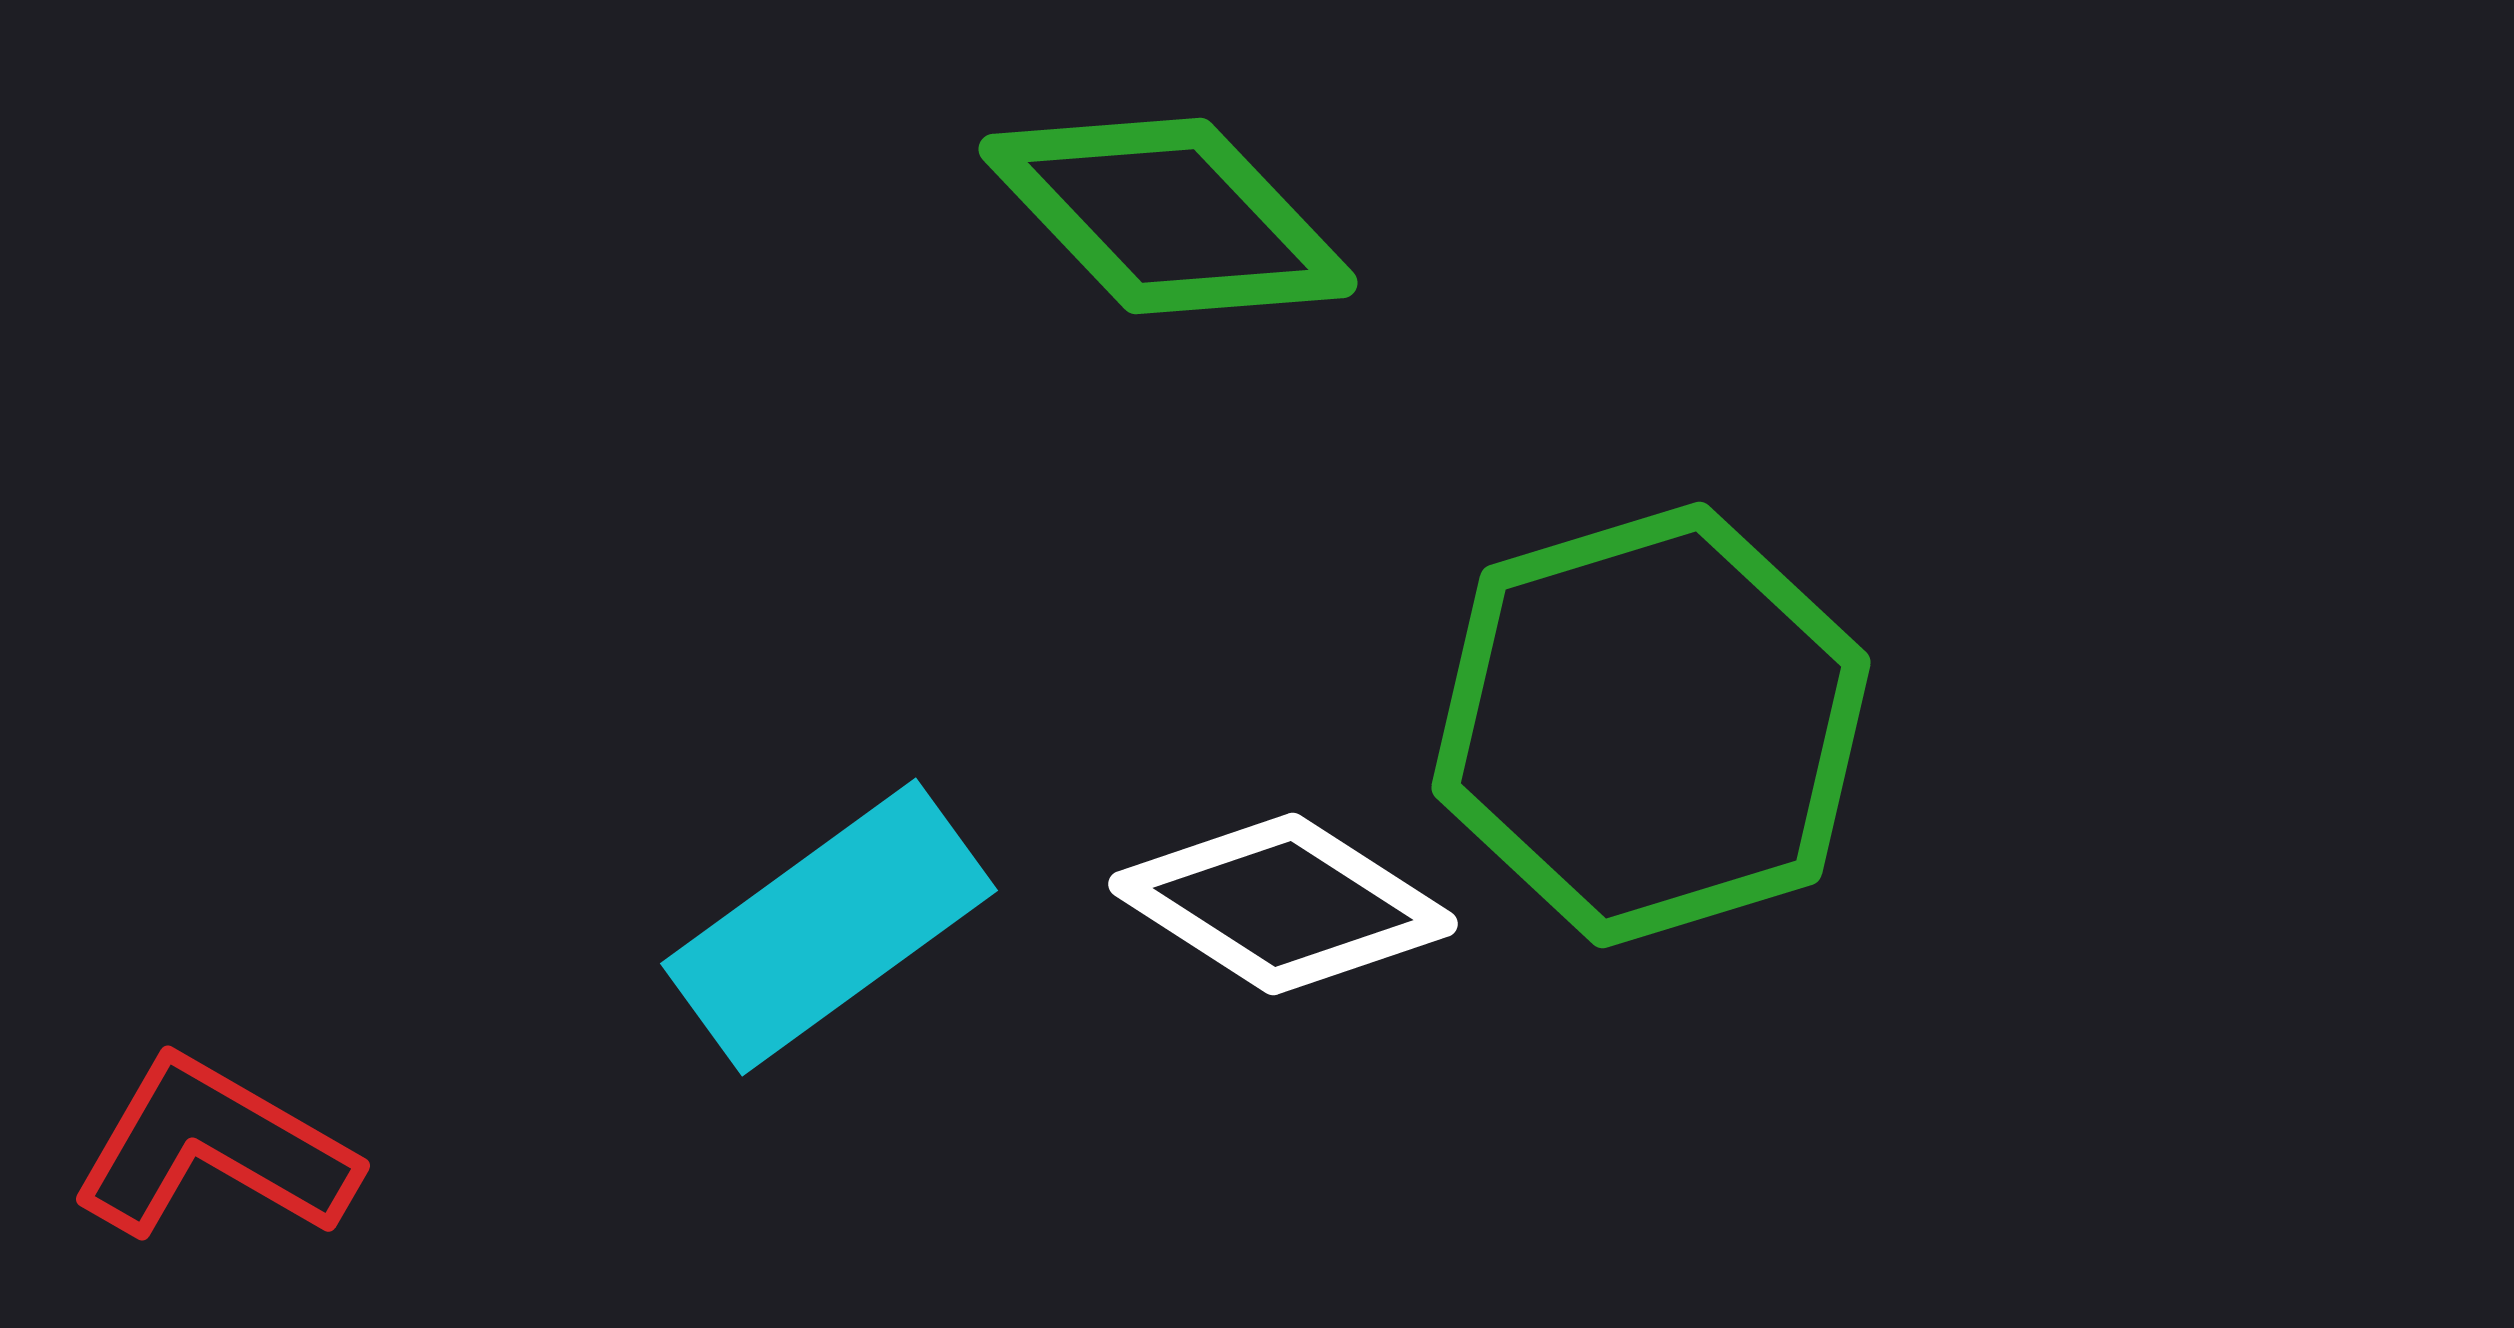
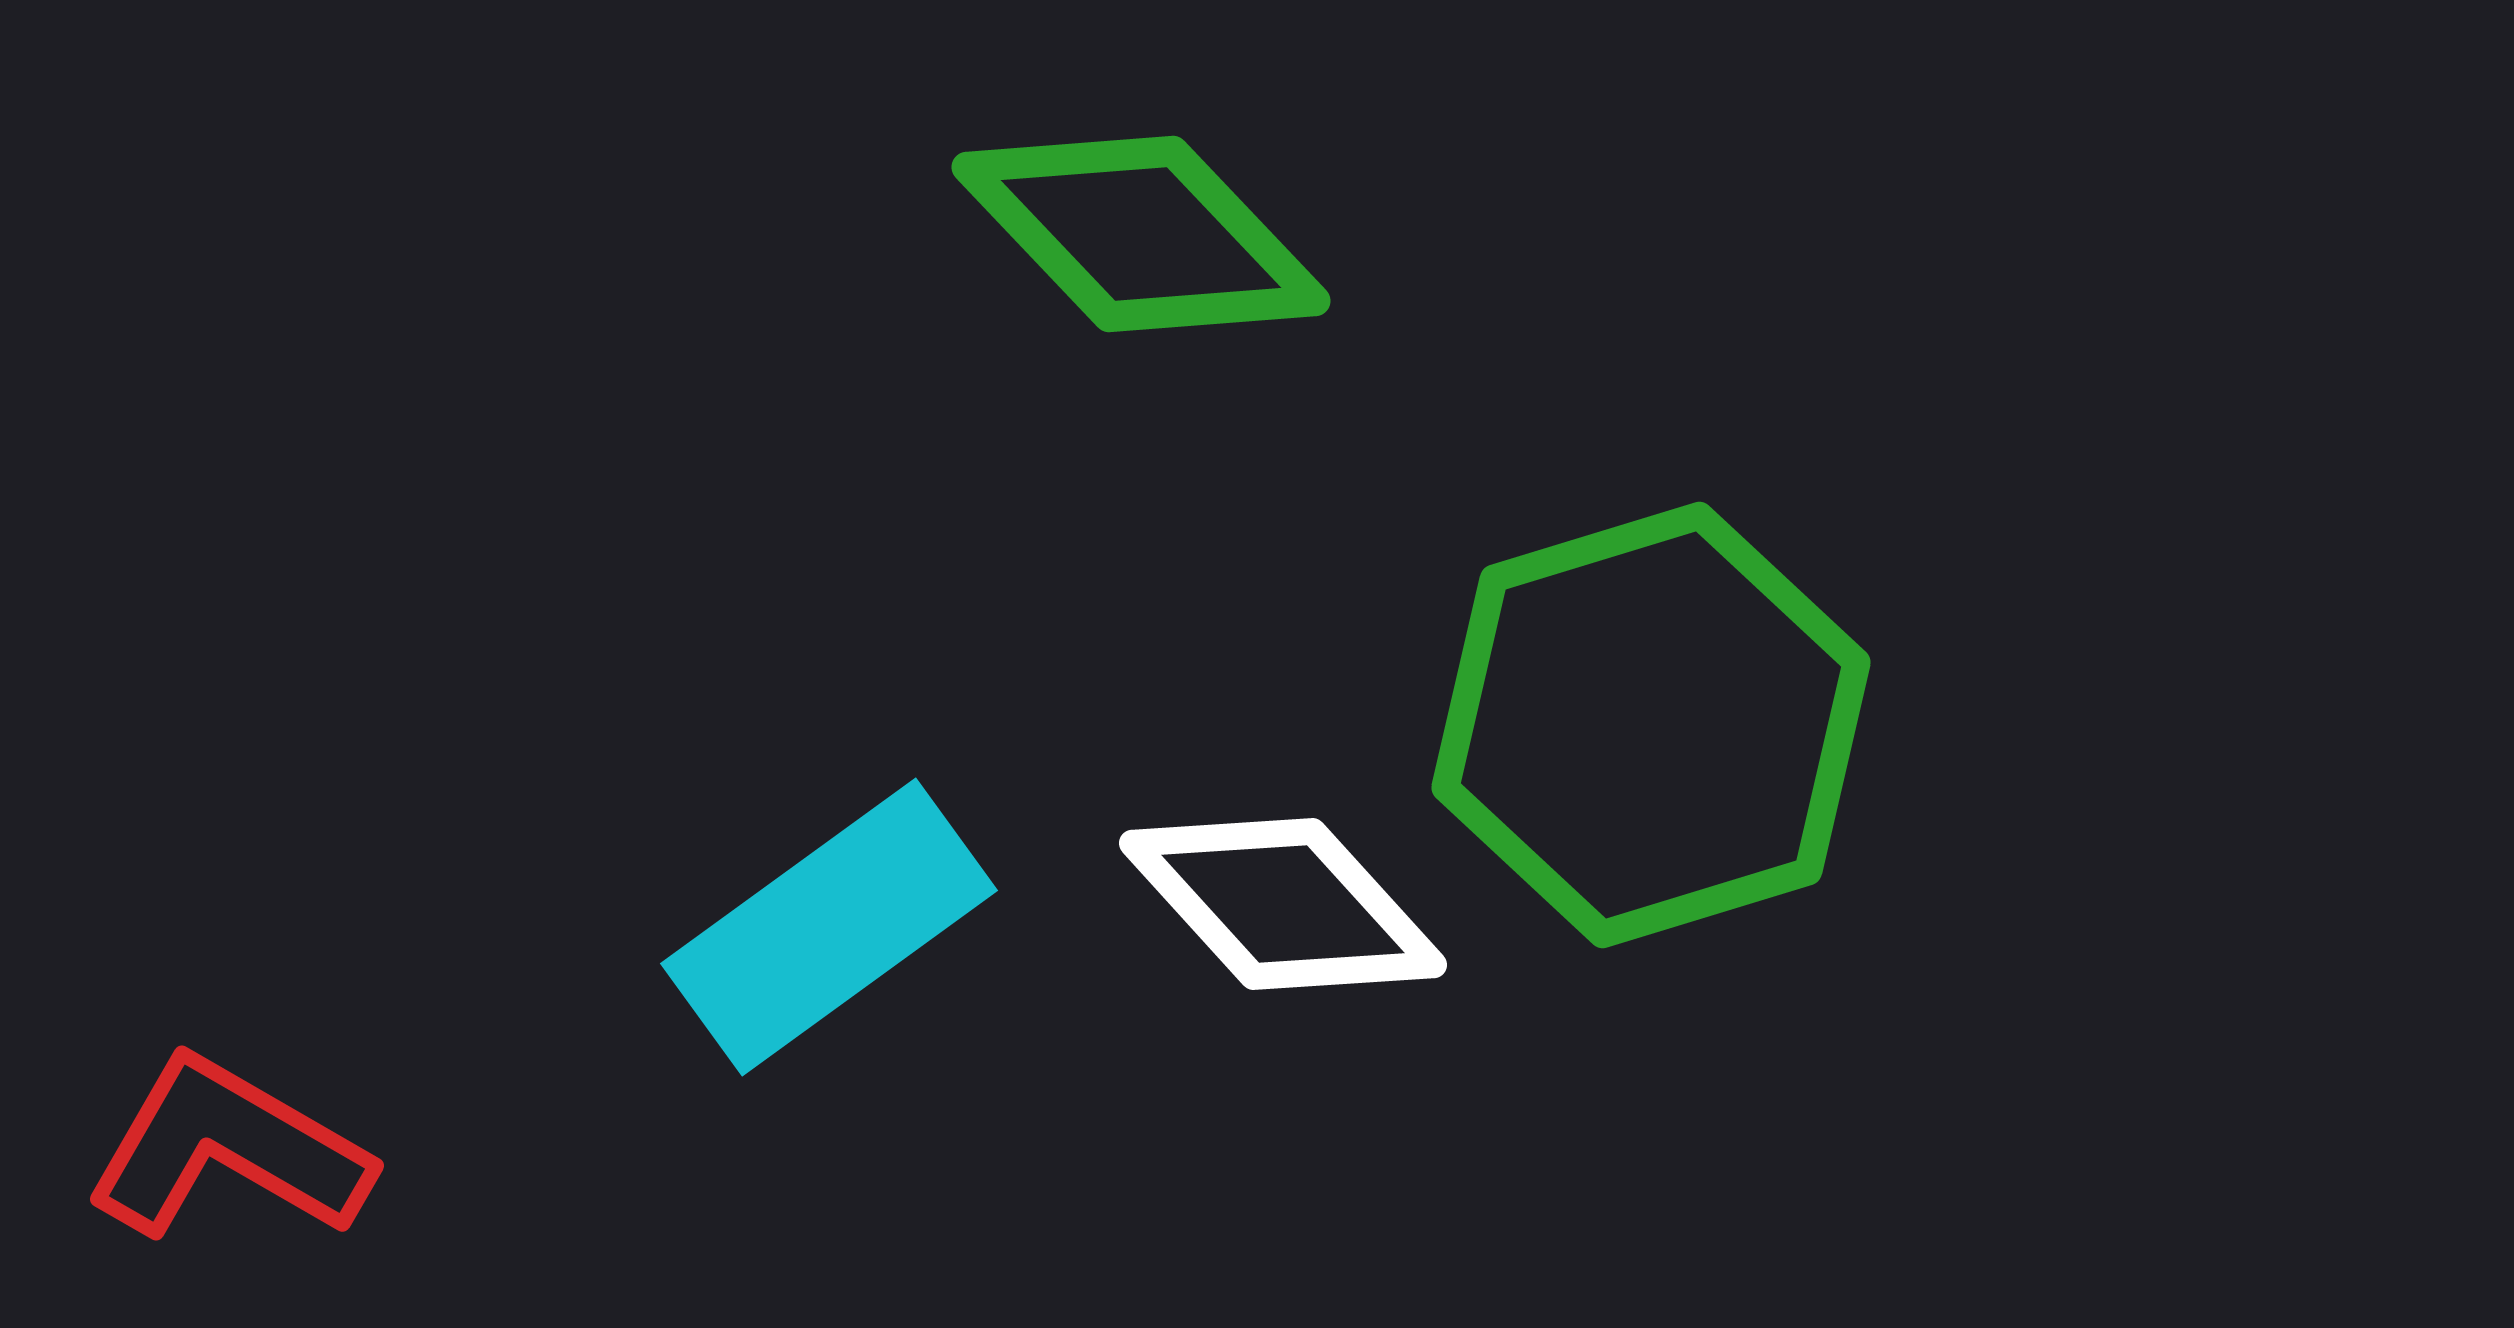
green diamond: moved 27 px left, 18 px down
white diamond: rotated 15 degrees clockwise
red L-shape: moved 14 px right
